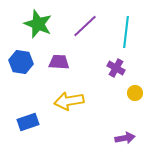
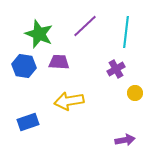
green star: moved 1 px right, 10 px down
blue hexagon: moved 3 px right, 4 px down
purple cross: moved 1 px down; rotated 30 degrees clockwise
purple arrow: moved 2 px down
